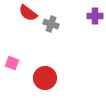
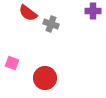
purple cross: moved 2 px left, 5 px up
